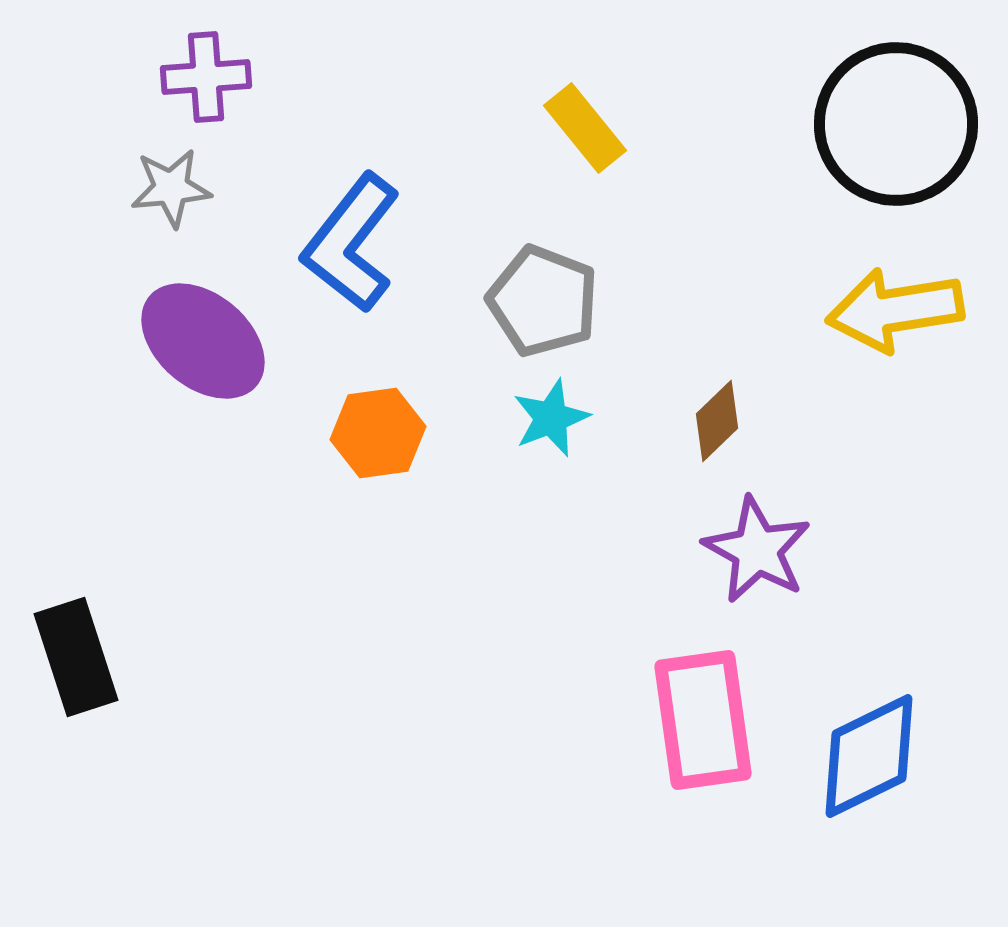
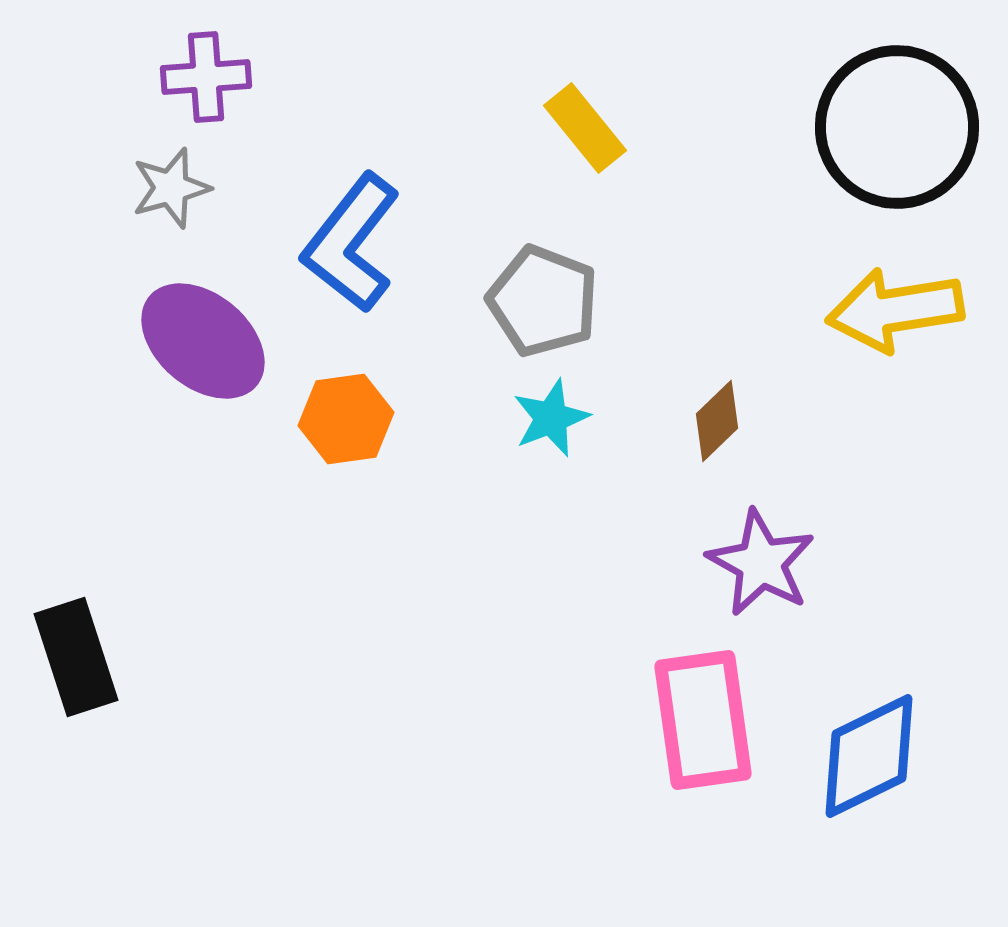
black circle: moved 1 px right, 3 px down
gray star: rotated 10 degrees counterclockwise
orange hexagon: moved 32 px left, 14 px up
purple star: moved 4 px right, 13 px down
